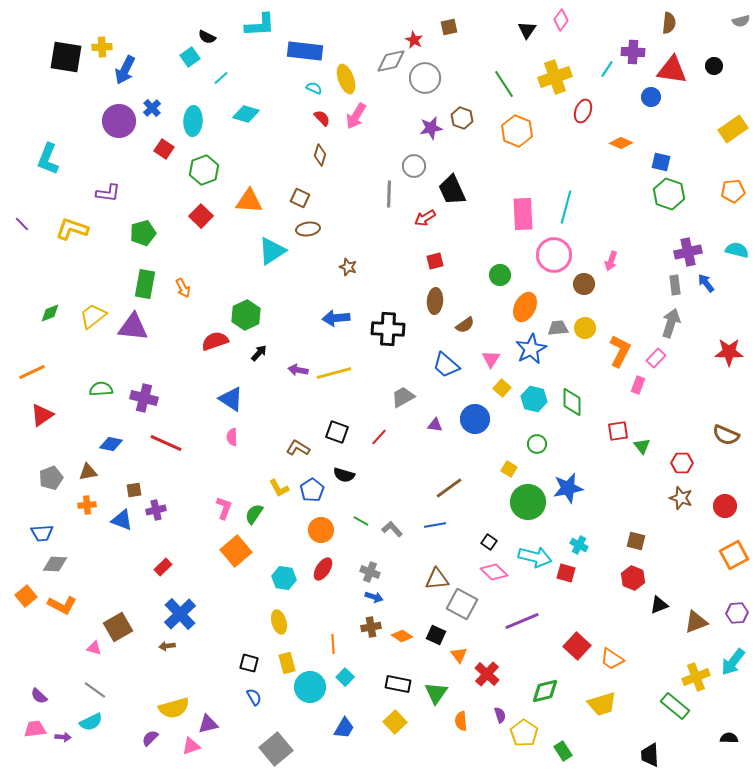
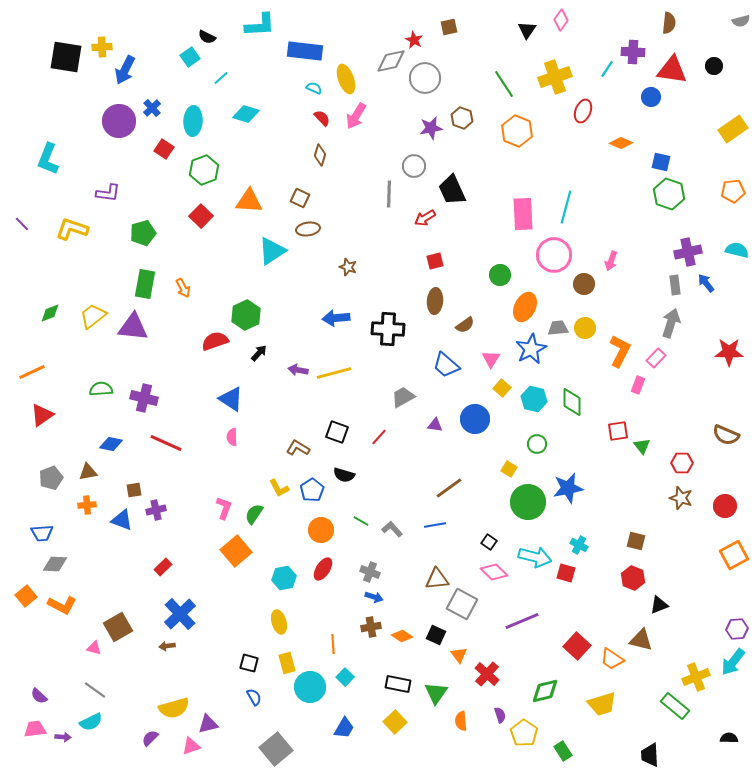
cyan hexagon at (284, 578): rotated 20 degrees counterclockwise
purple hexagon at (737, 613): moved 16 px down
brown triangle at (696, 622): moved 55 px left, 18 px down; rotated 35 degrees clockwise
